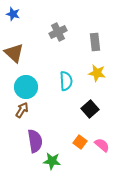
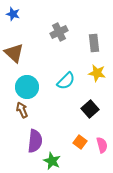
gray cross: moved 1 px right
gray rectangle: moved 1 px left, 1 px down
cyan semicircle: rotated 48 degrees clockwise
cyan circle: moved 1 px right
brown arrow: rotated 56 degrees counterclockwise
purple semicircle: rotated 15 degrees clockwise
pink semicircle: rotated 35 degrees clockwise
green star: rotated 18 degrees clockwise
